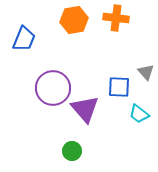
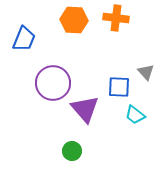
orange hexagon: rotated 12 degrees clockwise
purple circle: moved 5 px up
cyan trapezoid: moved 4 px left, 1 px down
